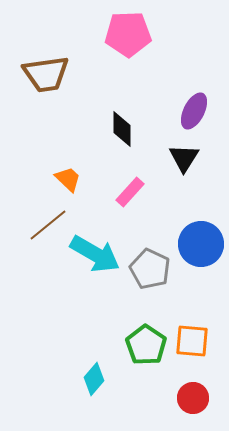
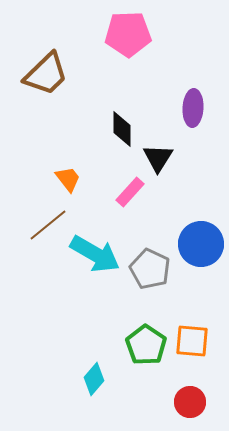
brown trapezoid: rotated 36 degrees counterclockwise
purple ellipse: moved 1 px left, 3 px up; rotated 24 degrees counterclockwise
black triangle: moved 26 px left
orange trapezoid: rotated 8 degrees clockwise
red circle: moved 3 px left, 4 px down
